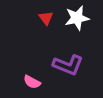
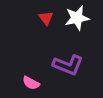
pink semicircle: moved 1 px left, 1 px down
